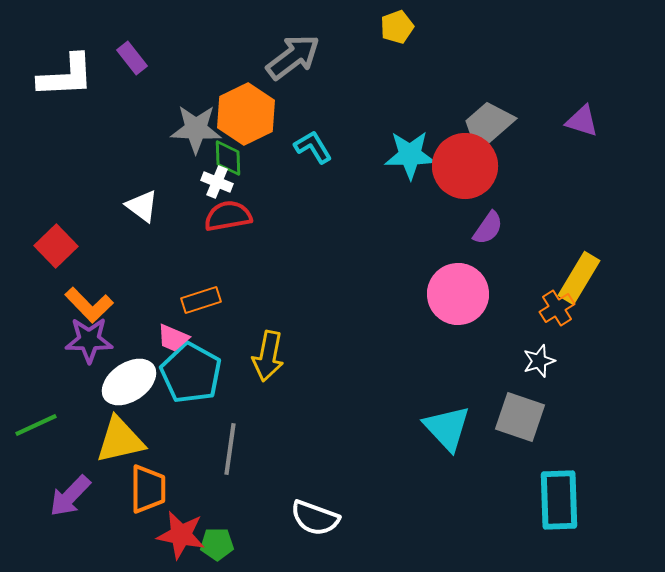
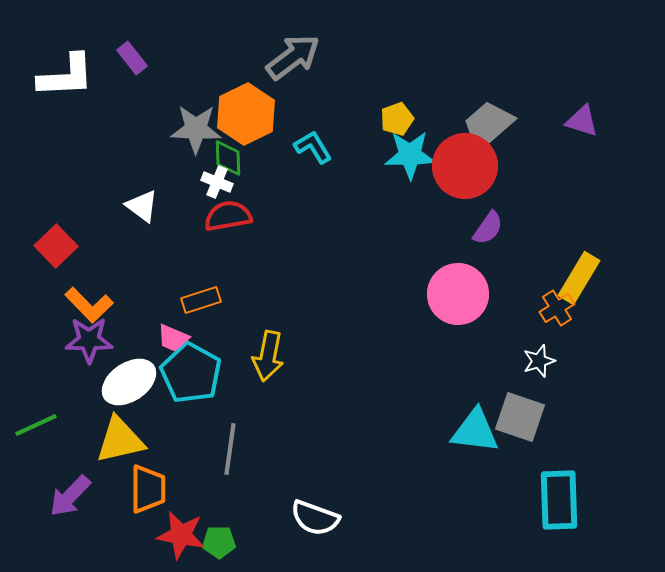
yellow pentagon: moved 92 px down
cyan triangle: moved 28 px right, 3 px down; rotated 40 degrees counterclockwise
green pentagon: moved 2 px right, 2 px up
